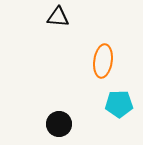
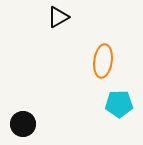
black triangle: rotated 35 degrees counterclockwise
black circle: moved 36 px left
